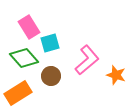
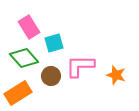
cyan square: moved 4 px right
pink L-shape: moved 7 px left, 6 px down; rotated 140 degrees counterclockwise
